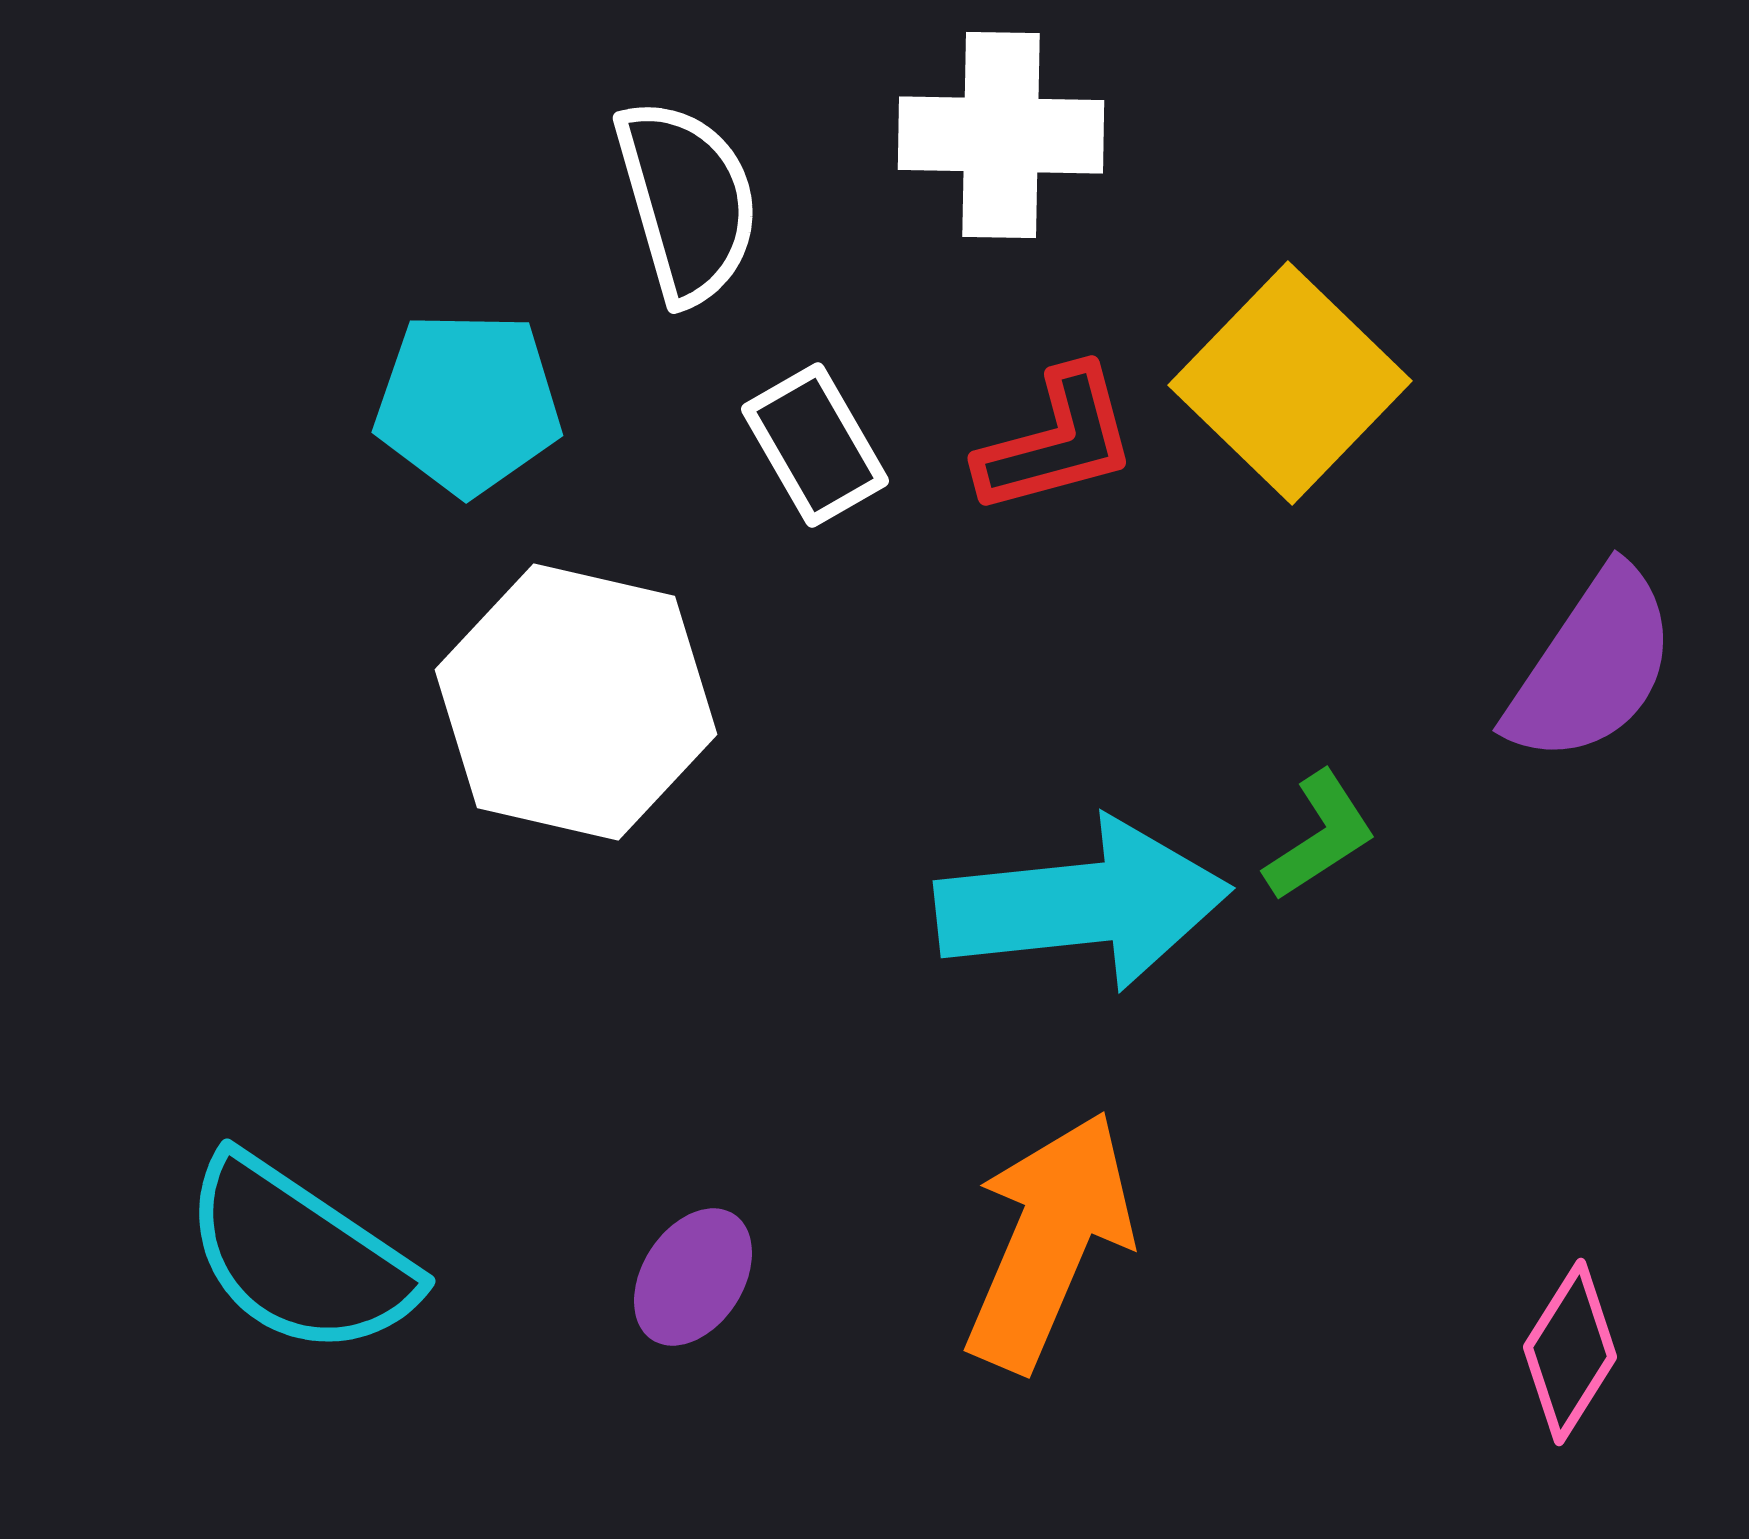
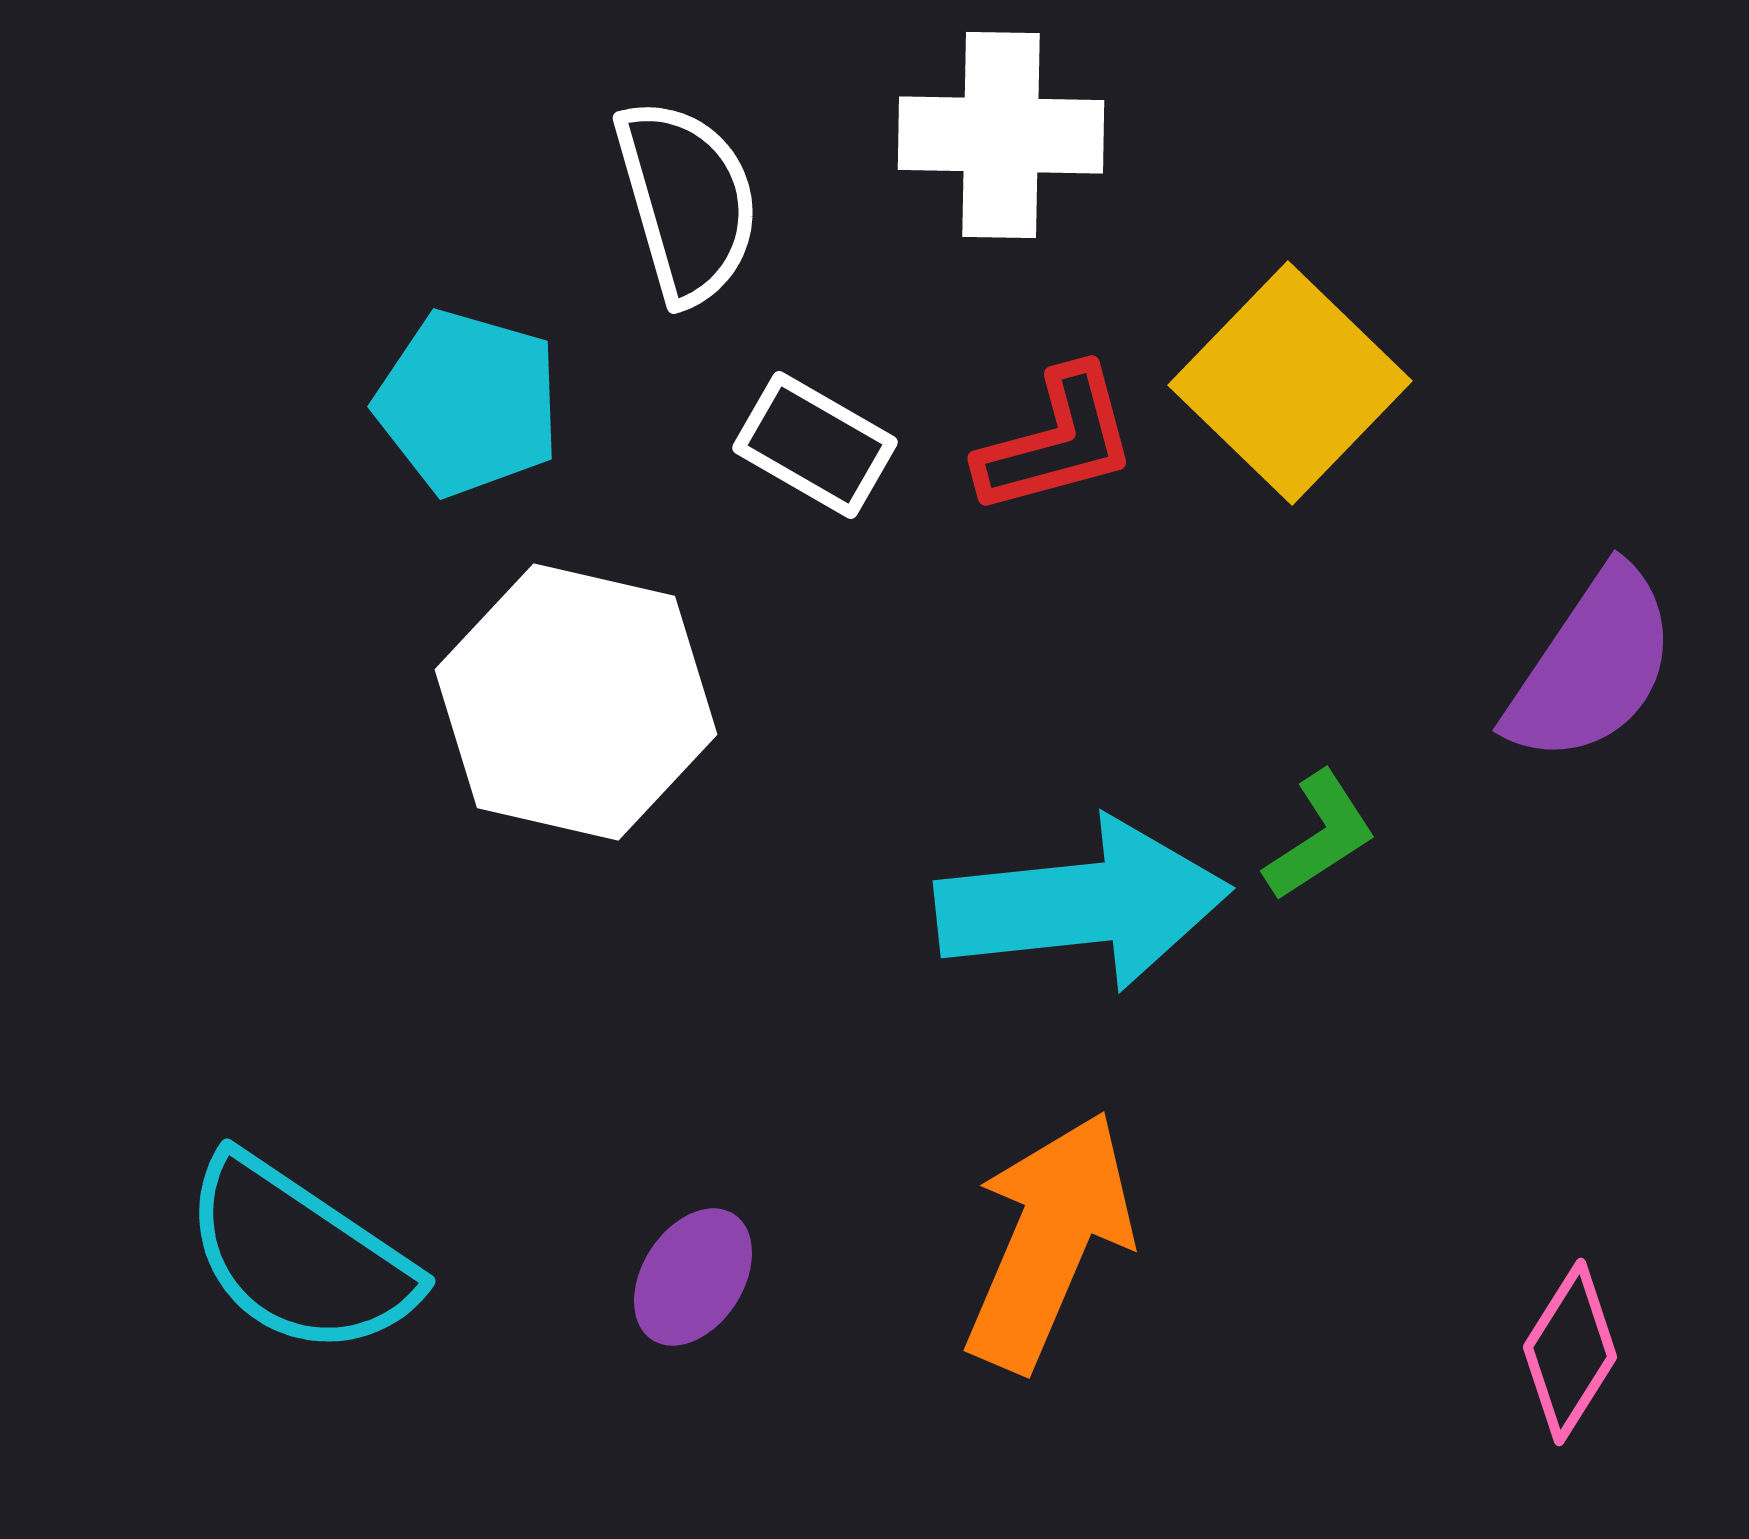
cyan pentagon: rotated 15 degrees clockwise
white rectangle: rotated 30 degrees counterclockwise
